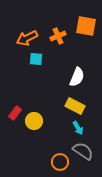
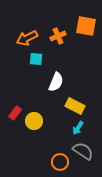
white semicircle: moved 21 px left, 5 px down
cyan arrow: rotated 64 degrees clockwise
